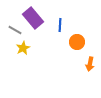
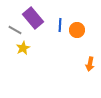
orange circle: moved 12 px up
